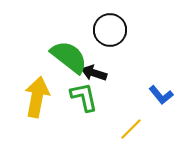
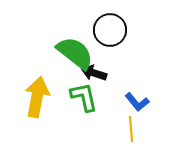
green semicircle: moved 6 px right, 4 px up
blue L-shape: moved 24 px left, 7 px down
yellow line: rotated 50 degrees counterclockwise
